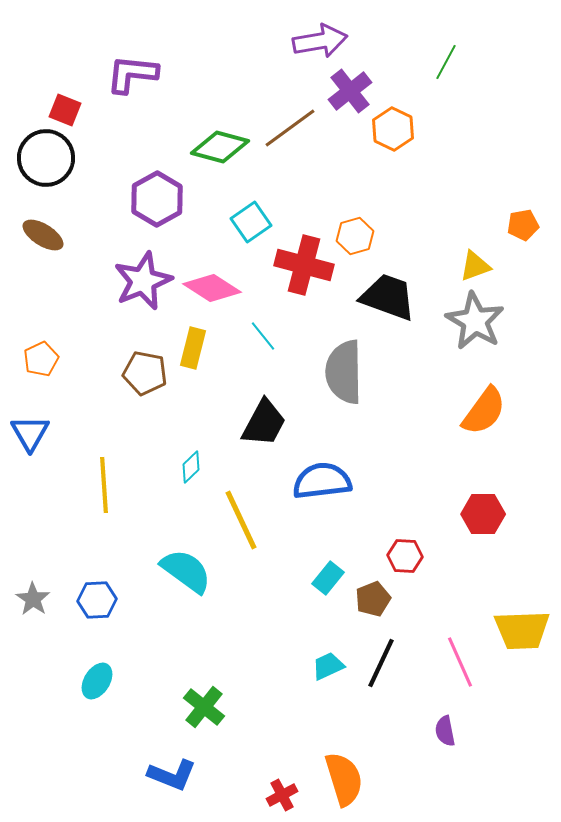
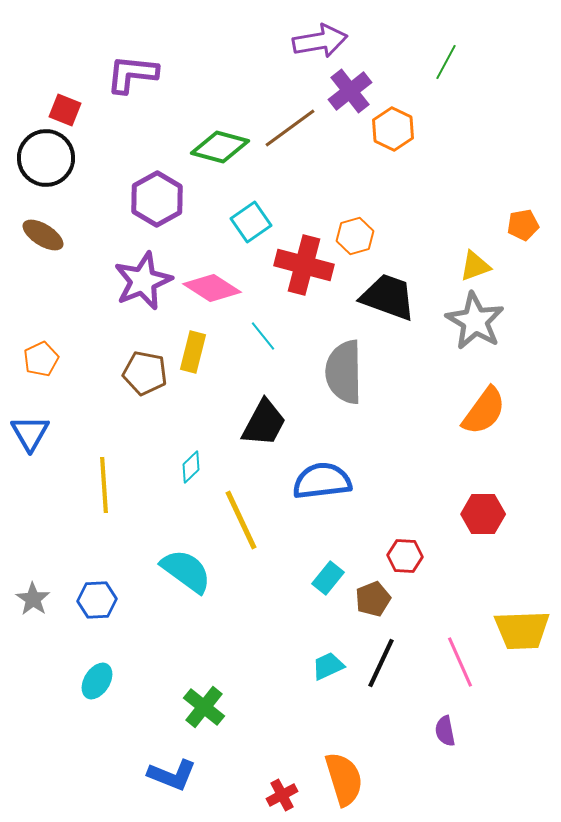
yellow rectangle at (193, 348): moved 4 px down
